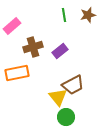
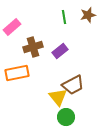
green line: moved 2 px down
pink rectangle: moved 1 px down
